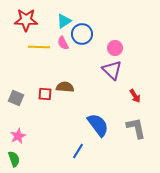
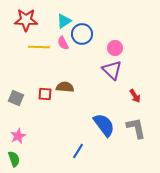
blue semicircle: moved 6 px right
